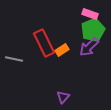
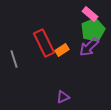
pink rectangle: rotated 21 degrees clockwise
gray line: rotated 60 degrees clockwise
purple triangle: rotated 24 degrees clockwise
